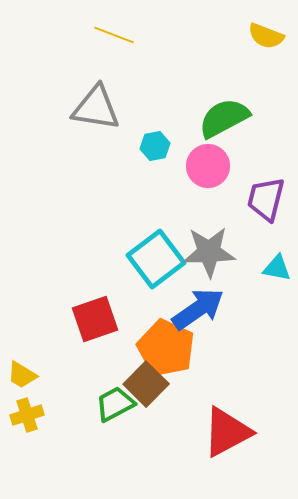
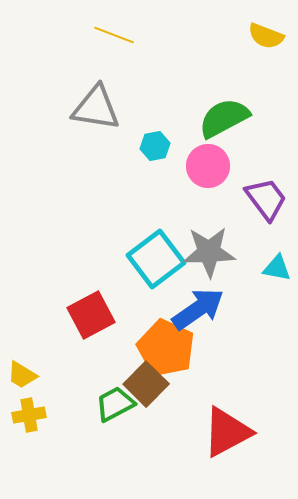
purple trapezoid: rotated 129 degrees clockwise
red square: moved 4 px left, 4 px up; rotated 9 degrees counterclockwise
yellow cross: moved 2 px right; rotated 8 degrees clockwise
